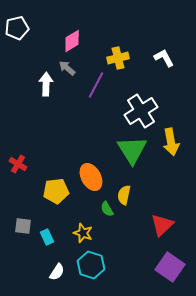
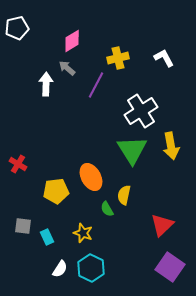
yellow arrow: moved 4 px down
cyan hexagon: moved 3 px down; rotated 8 degrees clockwise
white semicircle: moved 3 px right, 3 px up
